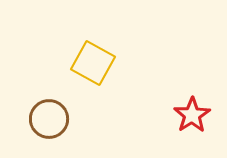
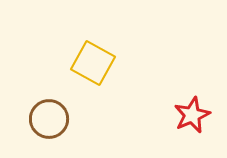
red star: rotated 9 degrees clockwise
